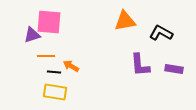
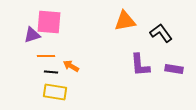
black L-shape: rotated 25 degrees clockwise
black line: moved 3 px left
